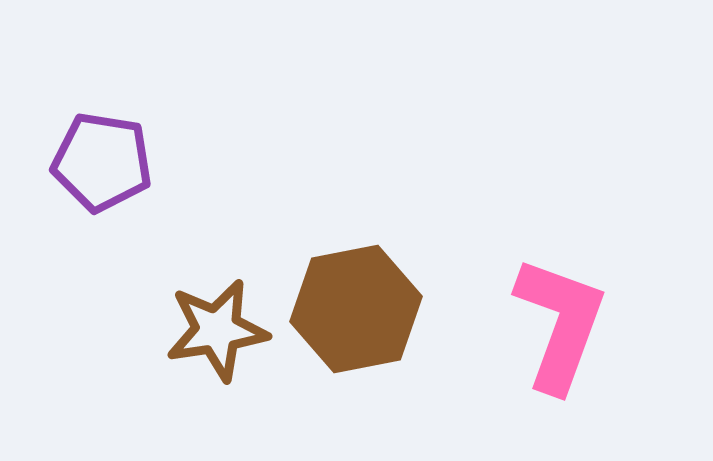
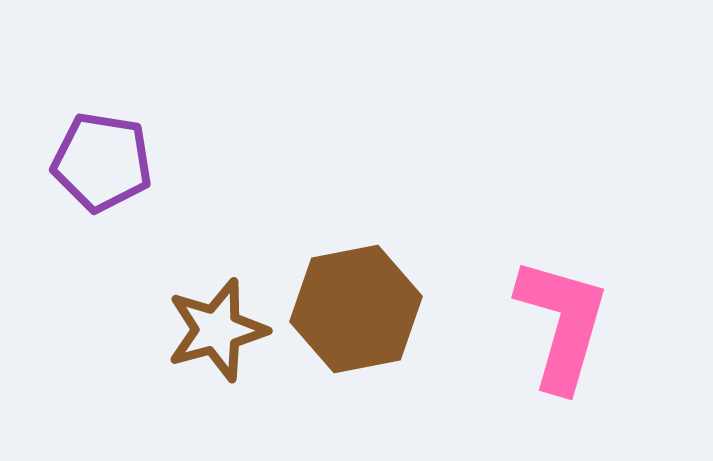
pink L-shape: moved 2 px right; rotated 4 degrees counterclockwise
brown star: rotated 6 degrees counterclockwise
